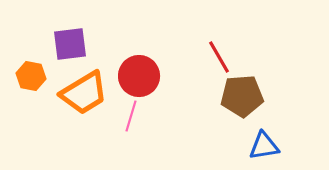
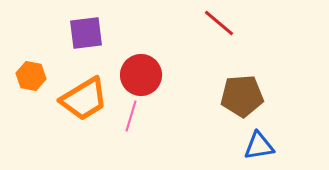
purple square: moved 16 px right, 11 px up
red line: moved 34 px up; rotated 20 degrees counterclockwise
red circle: moved 2 px right, 1 px up
orange trapezoid: moved 6 px down
blue triangle: moved 5 px left
